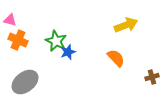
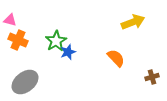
yellow arrow: moved 7 px right, 3 px up
green star: rotated 15 degrees clockwise
